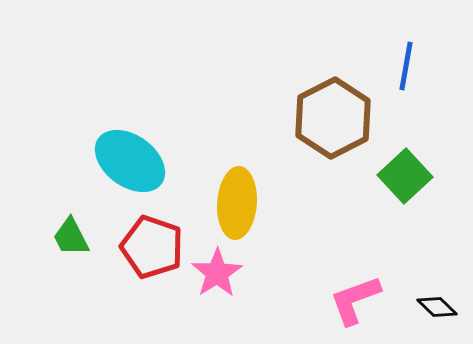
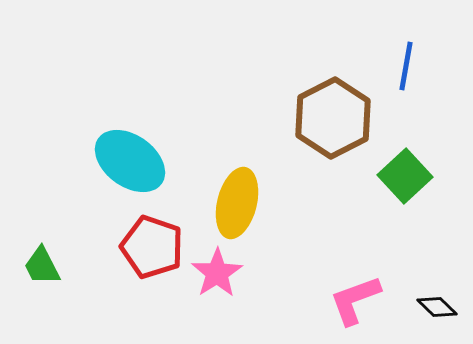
yellow ellipse: rotated 10 degrees clockwise
green trapezoid: moved 29 px left, 29 px down
